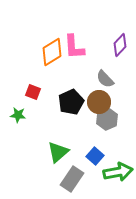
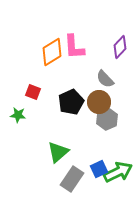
purple diamond: moved 2 px down
blue square: moved 4 px right, 13 px down; rotated 24 degrees clockwise
green arrow: rotated 16 degrees counterclockwise
